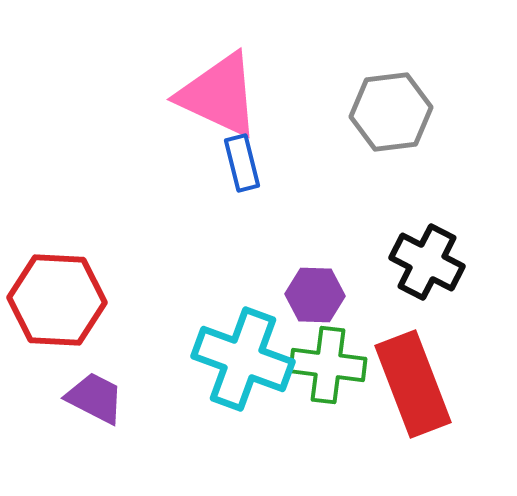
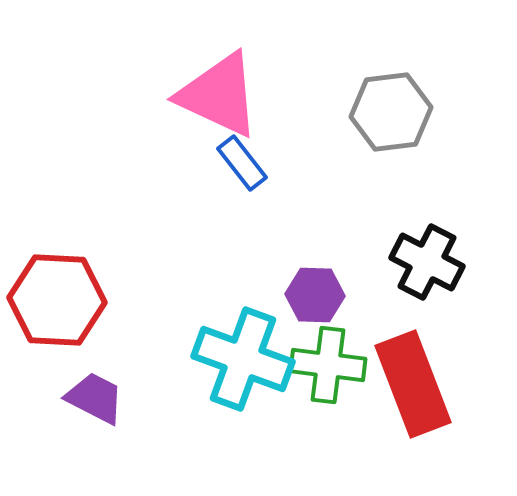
blue rectangle: rotated 24 degrees counterclockwise
